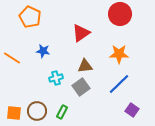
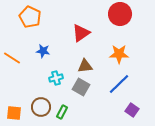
gray square: rotated 24 degrees counterclockwise
brown circle: moved 4 px right, 4 px up
